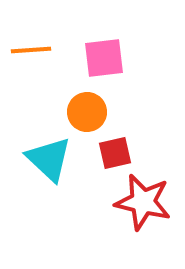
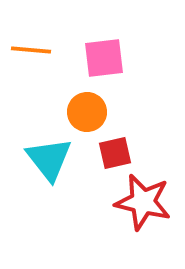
orange line: rotated 9 degrees clockwise
cyan triangle: rotated 9 degrees clockwise
